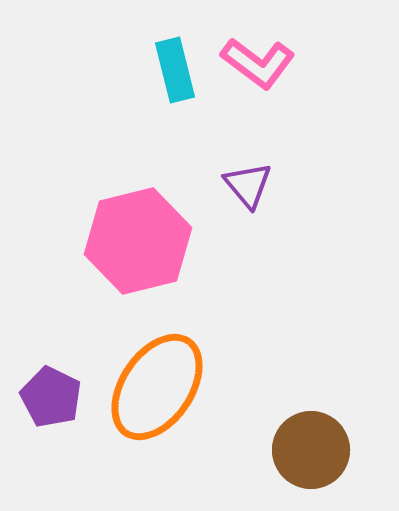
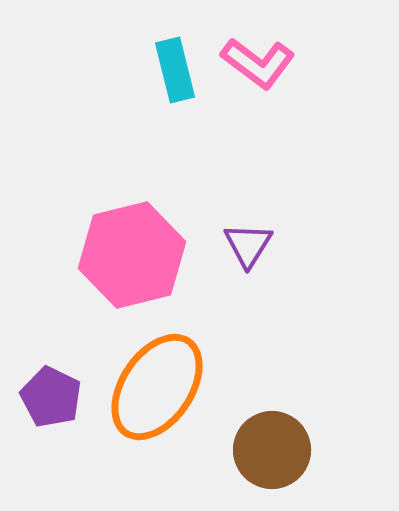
purple triangle: moved 60 px down; rotated 12 degrees clockwise
pink hexagon: moved 6 px left, 14 px down
brown circle: moved 39 px left
